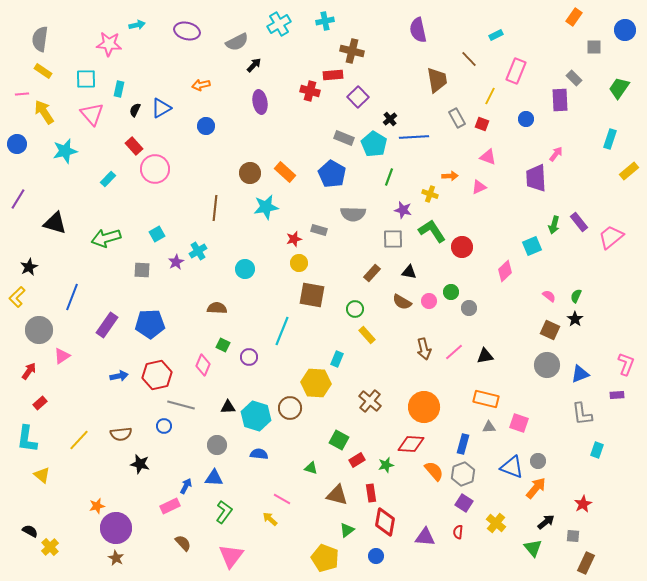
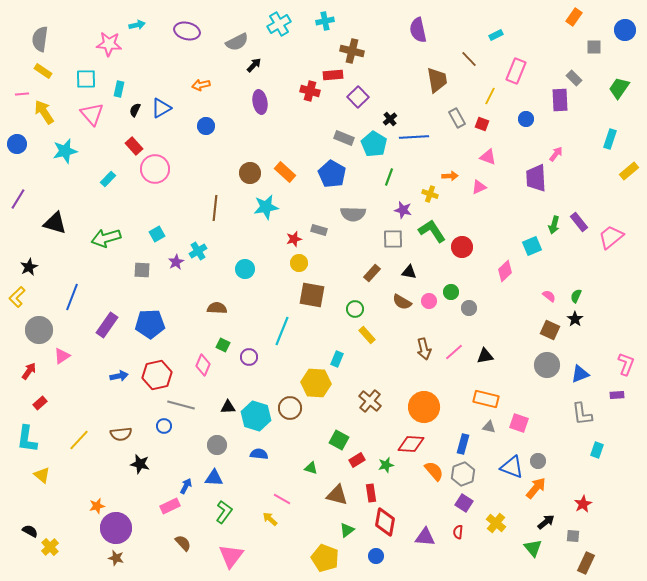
gray triangle at (489, 427): rotated 16 degrees clockwise
brown star at (116, 558): rotated 14 degrees counterclockwise
